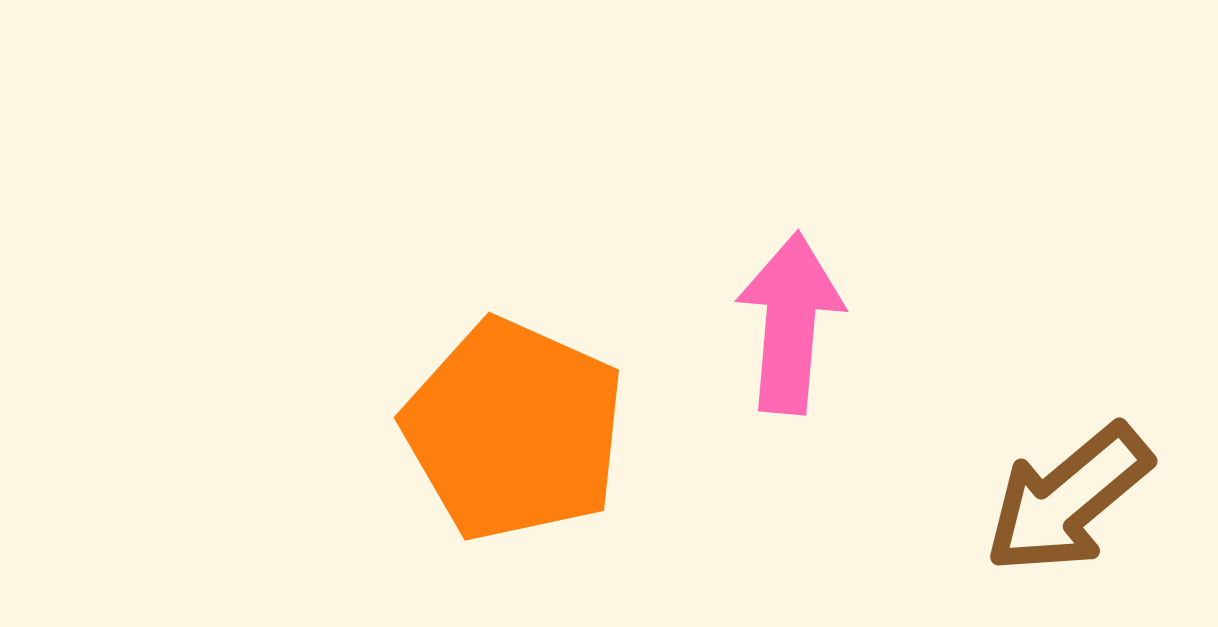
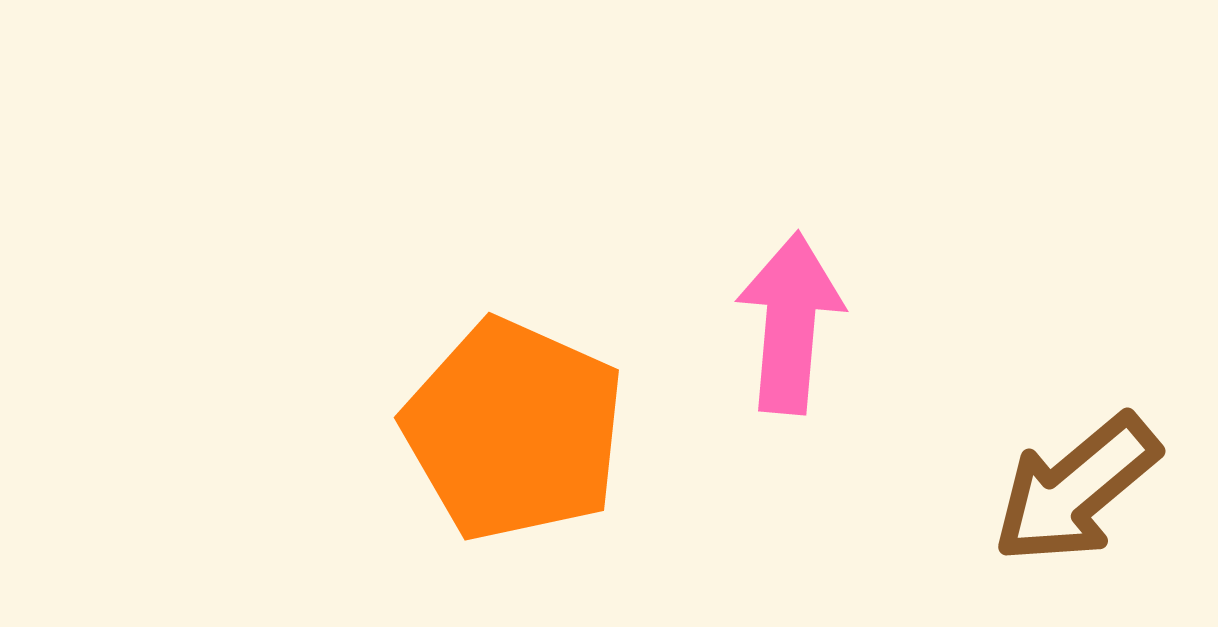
brown arrow: moved 8 px right, 10 px up
